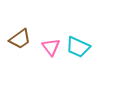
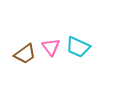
brown trapezoid: moved 5 px right, 15 px down
